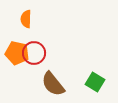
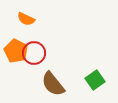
orange semicircle: rotated 66 degrees counterclockwise
orange pentagon: moved 1 px left, 2 px up; rotated 15 degrees clockwise
green square: moved 2 px up; rotated 24 degrees clockwise
